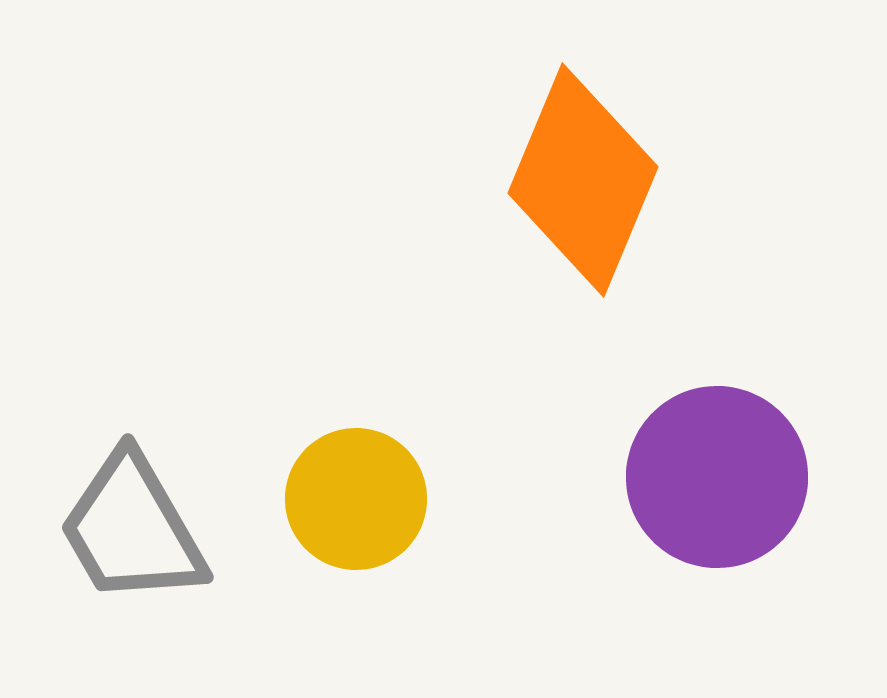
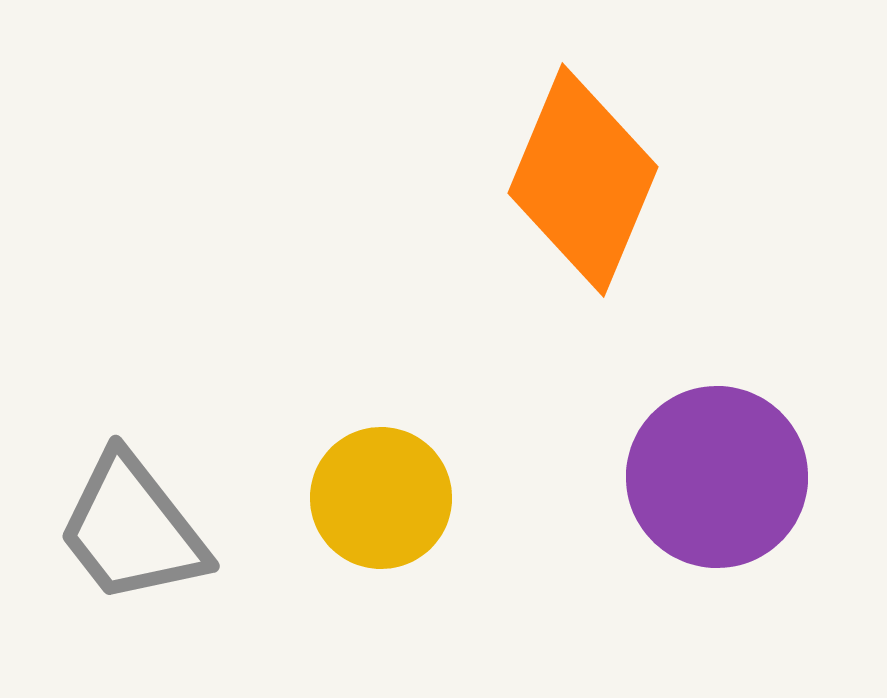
yellow circle: moved 25 px right, 1 px up
gray trapezoid: rotated 8 degrees counterclockwise
